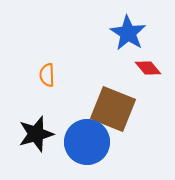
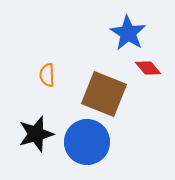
brown square: moved 9 px left, 15 px up
